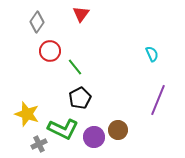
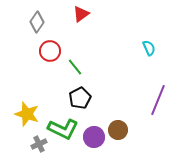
red triangle: rotated 18 degrees clockwise
cyan semicircle: moved 3 px left, 6 px up
